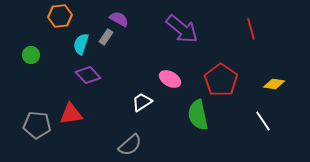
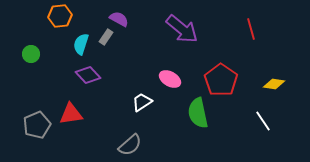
green circle: moved 1 px up
green semicircle: moved 2 px up
gray pentagon: rotated 28 degrees counterclockwise
